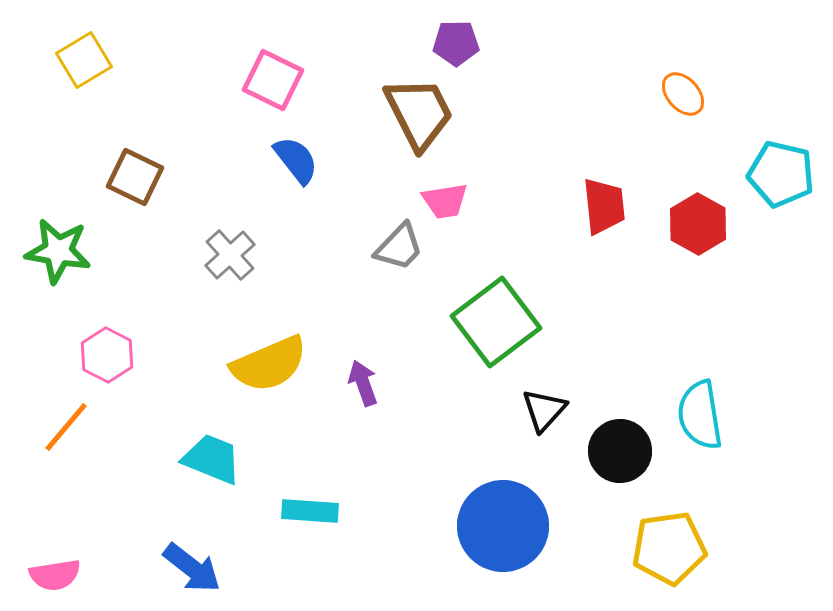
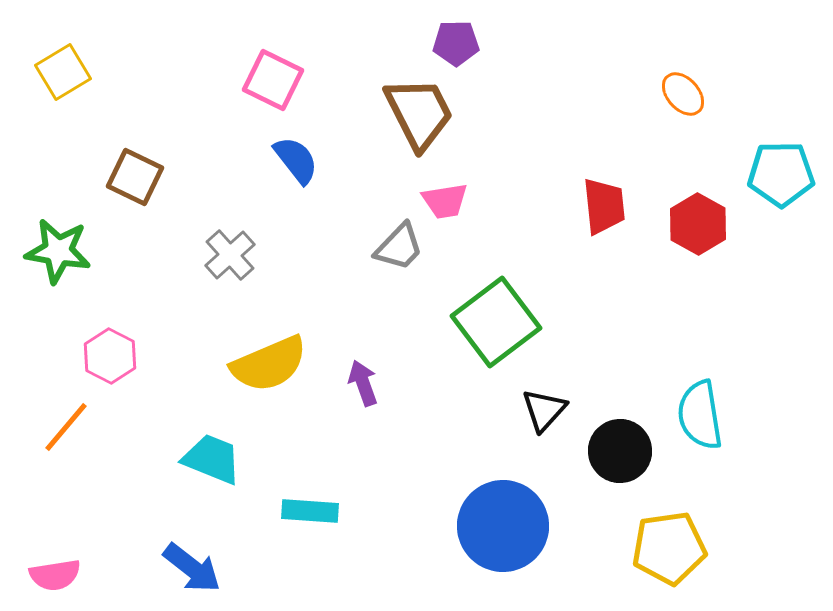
yellow square: moved 21 px left, 12 px down
cyan pentagon: rotated 14 degrees counterclockwise
pink hexagon: moved 3 px right, 1 px down
